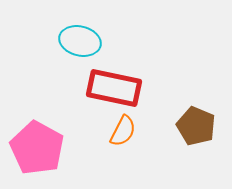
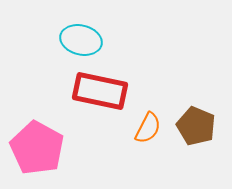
cyan ellipse: moved 1 px right, 1 px up
red rectangle: moved 14 px left, 3 px down
orange semicircle: moved 25 px right, 3 px up
